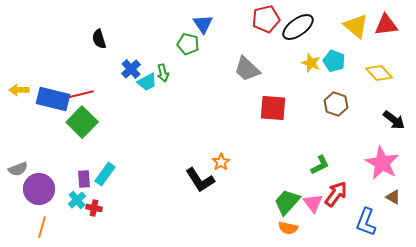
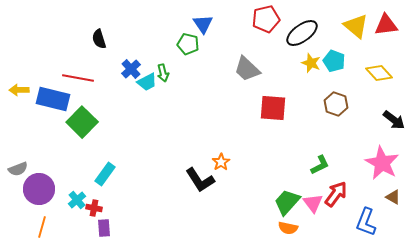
black ellipse: moved 4 px right, 6 px down
red line: moved 17 px up; rotated 24 degrees clockwise
purple rectangle: moved 20 px right, 49 px down
